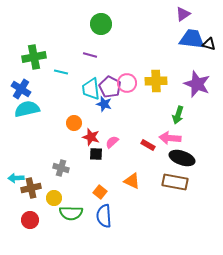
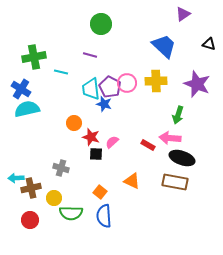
blue trapezoid: moved 28 px left, 7 px down; rotated 36 degrees clockwise
